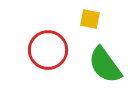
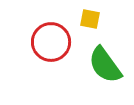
red circle: moved 3 px right, 8 px up
